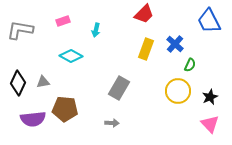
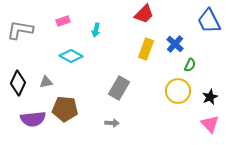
gray triangle: moved 3 px right
